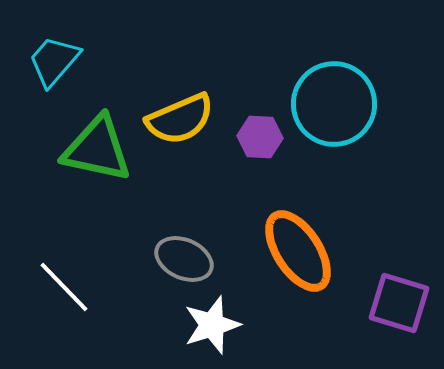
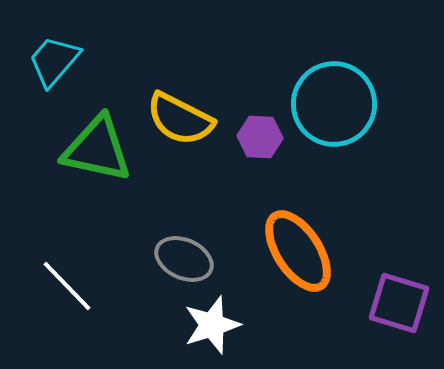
yellow semicircle: rotated 50 degrees clockwise
white line: moved 3 px right, 1 px up
